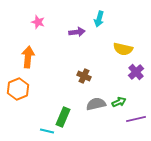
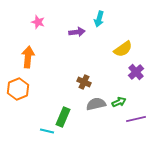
yellow semicircle: rotated 48 degrees counterclockwise
brown cross: moved 6 px down
